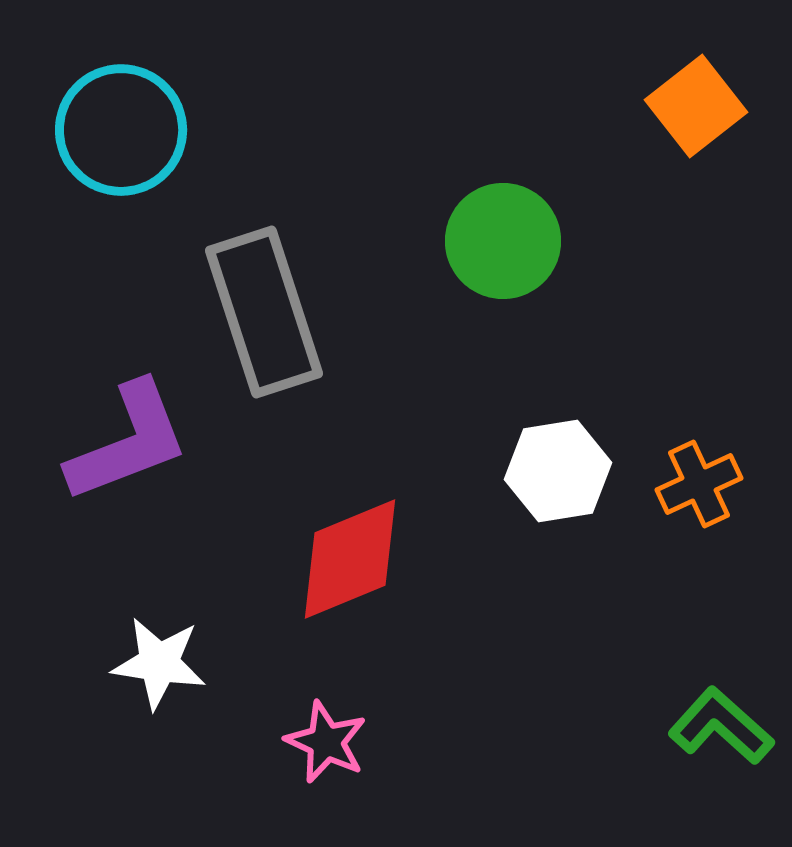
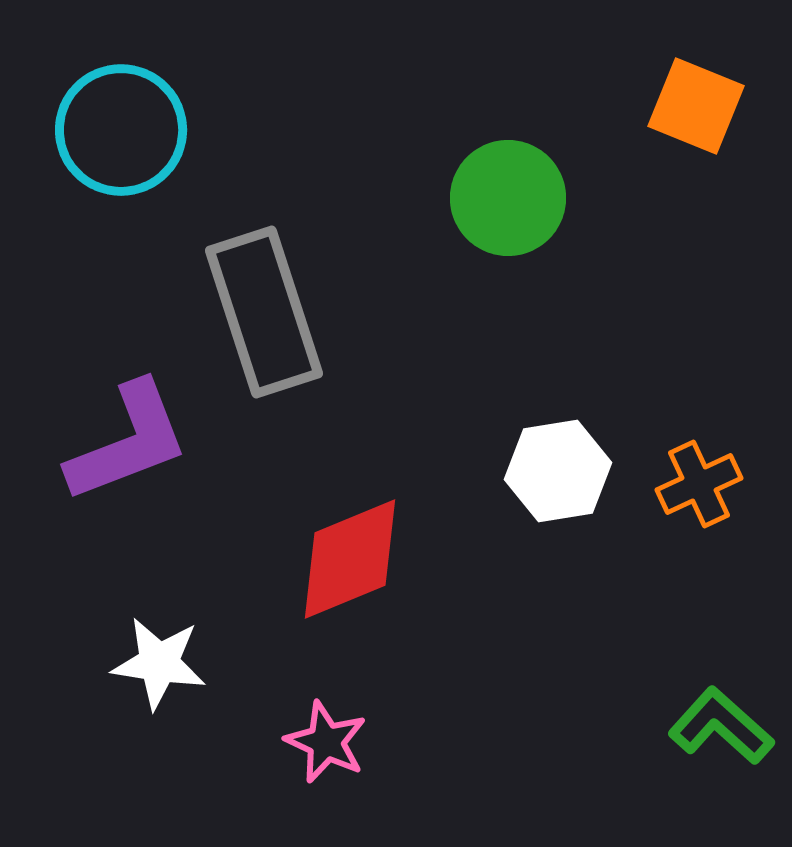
orange square: rotated 30 degrees counterclockwise
green circle: moved 5 px right, 43 px up
